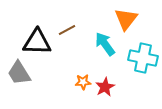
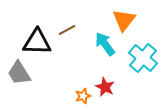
orange triangle: moved 2 px left, 1 px down
cyan cross: rotated 28 degrees clockwise
orange star: moved 14 px down; rotated 14 degrees counterclockwise
red star: rotated 18 degrees counterclockwise
